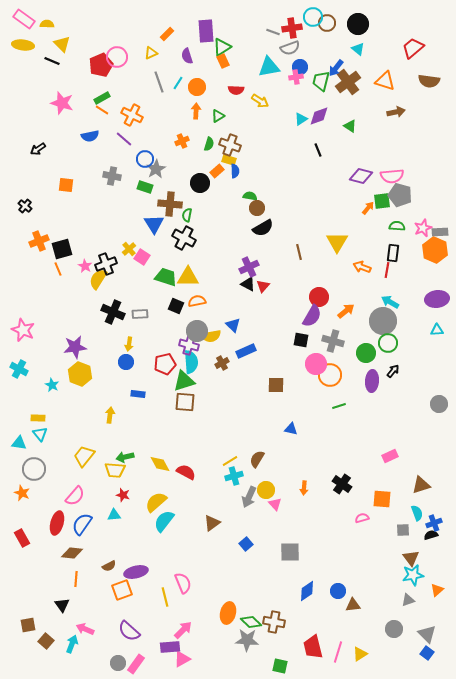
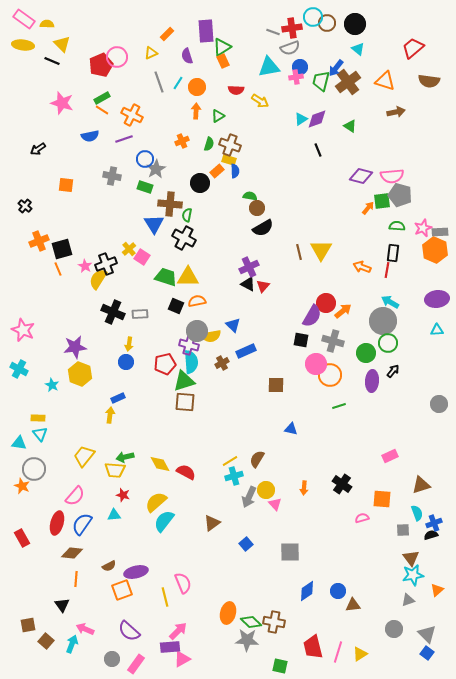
black circle at (358, 24): moved 3 px left
purple diamond at (319, 116): moved 2 px left, 3 px down
purple line at (124, 139): rotated 60 degrees counterclockwise
yellow triangle at (337, 242): moved 16 px left, 8 px down
red circle at (319, 297): moved 7 px right, 6 px down
orange arrow at (346, 311): moved 3 px left
blue rectangle at (138, 394): moved 20 px left, 4 px down; rotated 32 degrees counterclockwise
orange star at (22, 493): moved 7 px up
pink arrow at (183, 630): moved 5 px left, 1 px down
gray circle at (118, 663): moved 6 px left, 4 px up
